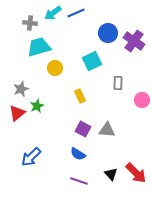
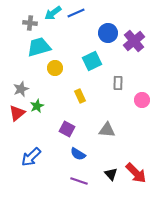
purple cross: rotated 15 degrees clockwise
purple square: moved 16 px left
